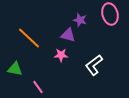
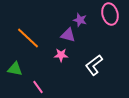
orange line: moved 1 px left
